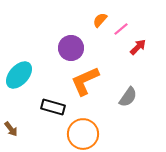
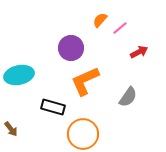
pink line: moved 1 px left, 1 px up
red arrow: moved 1 px right, 5 px down; rotated 18 degrees clockwise
cyan ellipse: rotated 36 degrees clockwise
